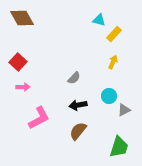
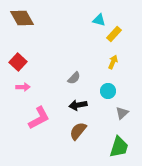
cyan circle: moved 1 px left, 5 px up
gray triangle: moved 2 px left, 3 px down; rotated 16 degrees counterclockwise
